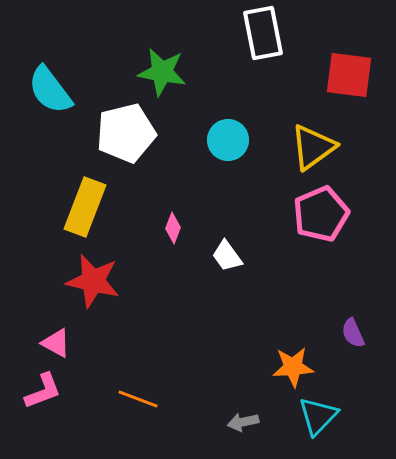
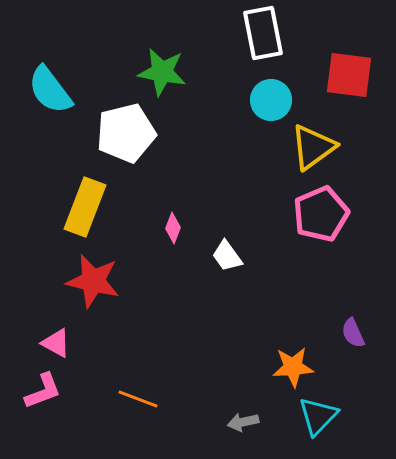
cyan circle: moved 43 px right, 40 px up
